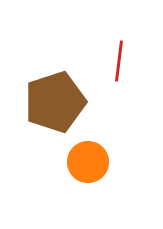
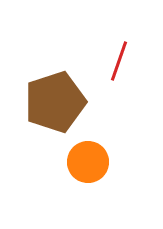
red line: rotated 12 degrees clockwise
